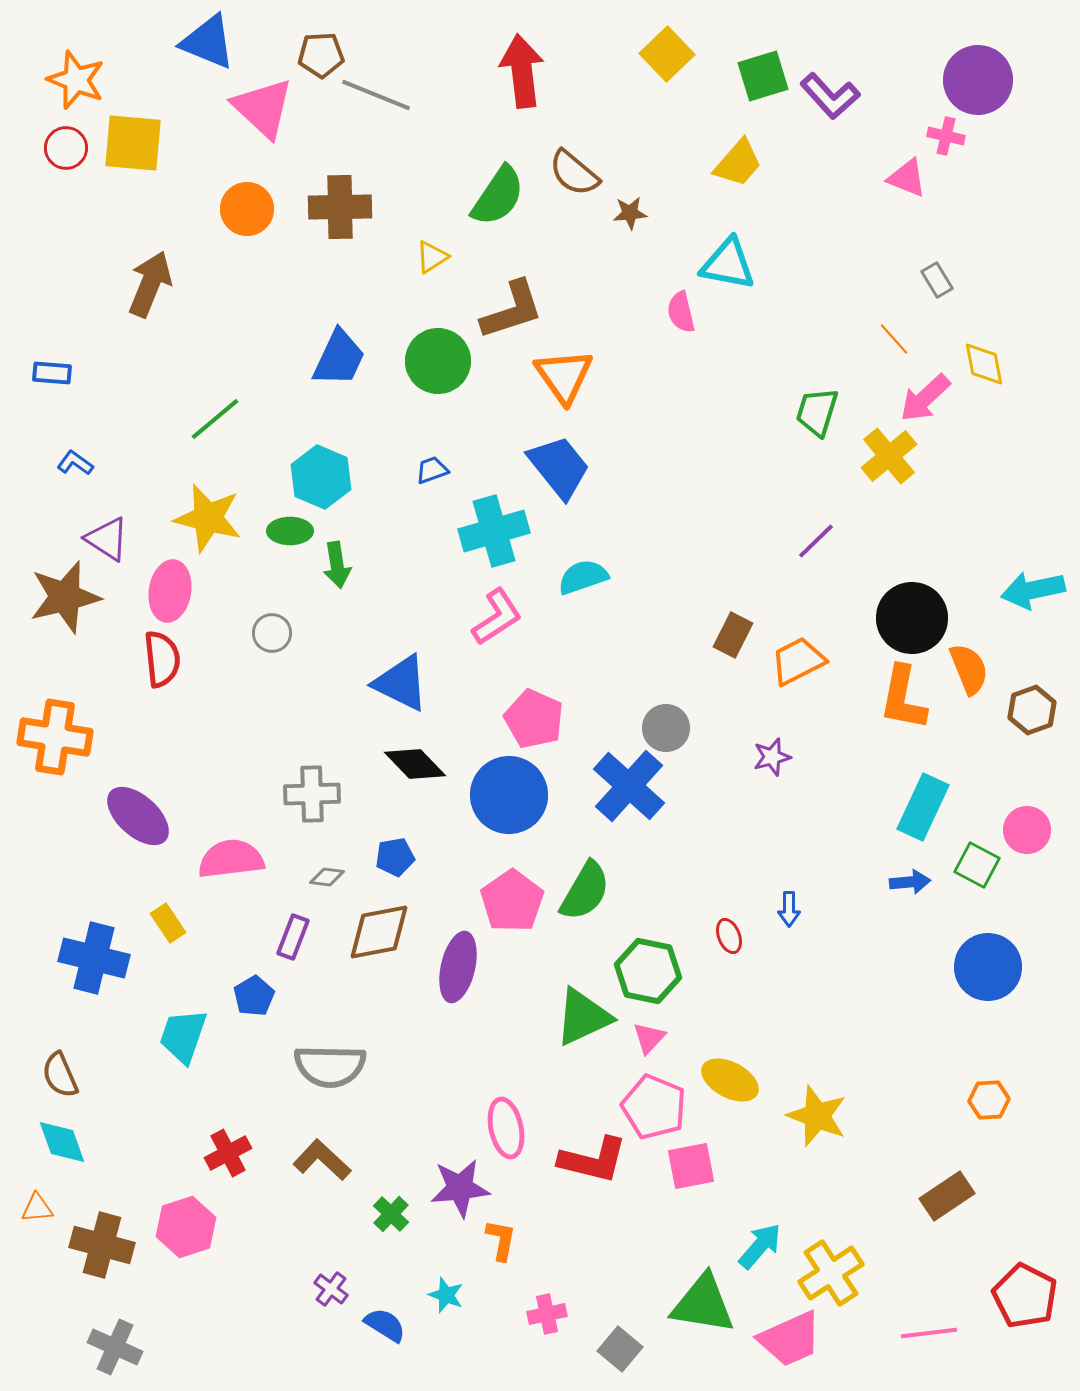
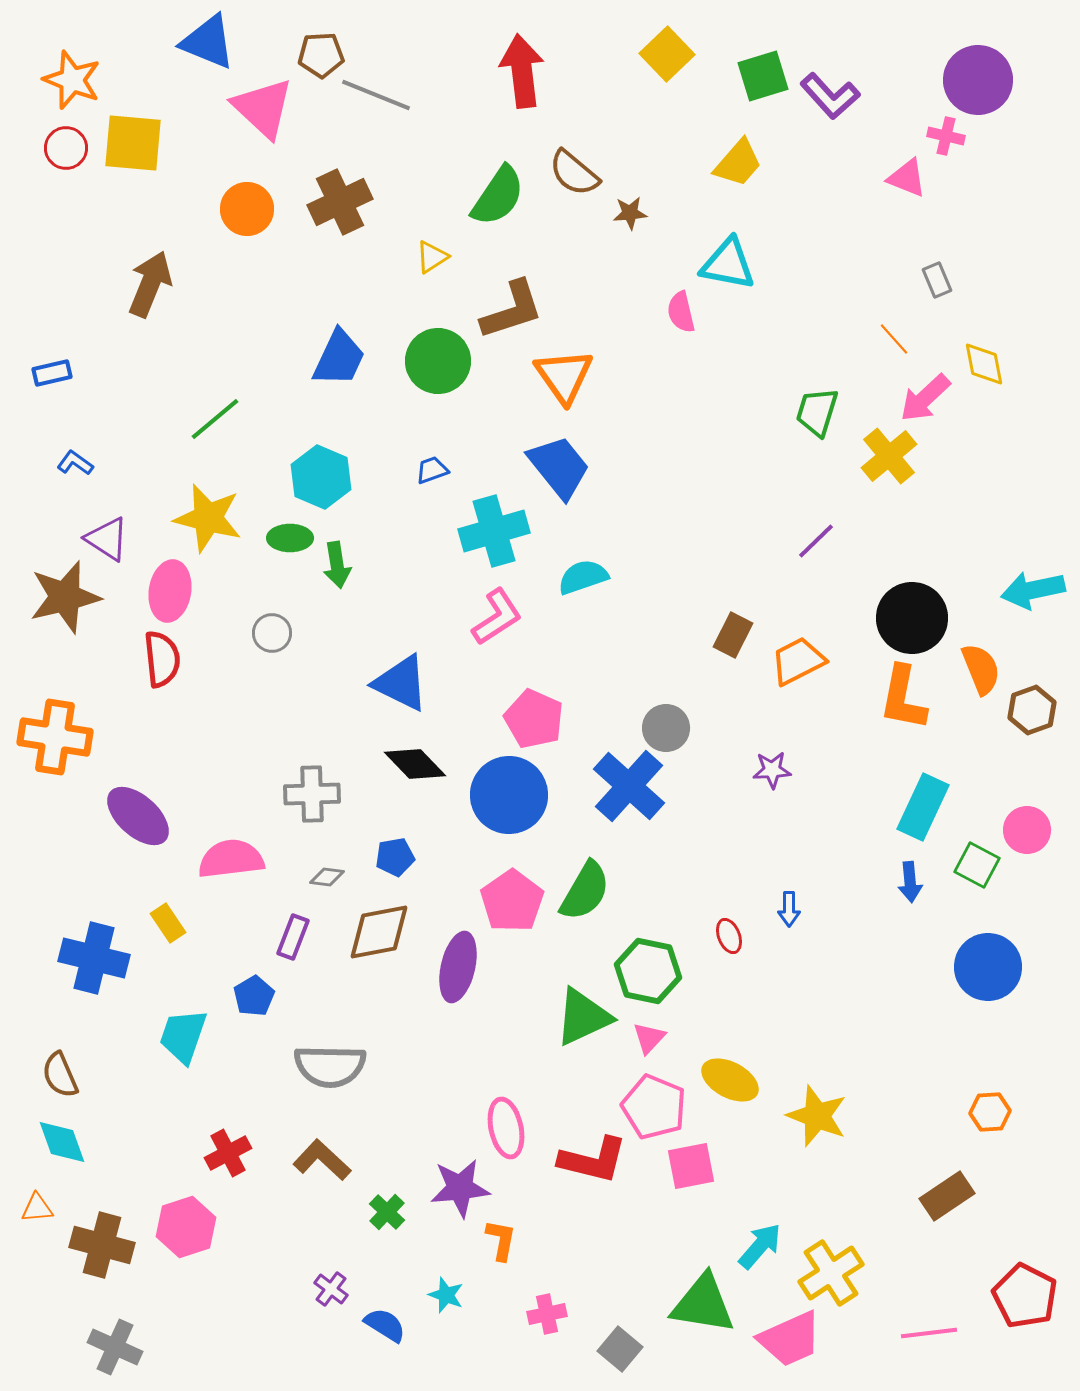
orange star at (76, 80): moved 4 px left
brown cross at (340, 207): moved 5 px up; rotated 24 degrees counterclockwise
gray rectangle at (937, 280): rotated 8 degrees clockwise
blue rectangle at (52, 373): rotated 18 degrees counterclockwise
green ellipse at (290, 531): moved 7 px down
orange semicircle at (969, 669): moved 12 px right
purple star at (772, 757): moved 13 px down; rotated 12 degrees clockwise
blue arrow at (910, 882): rotated 90 degrees clockwise
orange hexagon at (989, 1100): moved 1 px right, 12 px down
green cross at (391, 1214): moved 4 px left, 2 px up
